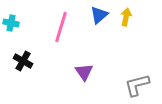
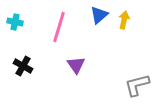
yellow arrow: moved 2 px left, 3 px down
cyan cross: moved 4 px right, 1 px up
pink line: moved 2 px left
black cross: moved 5 px down
purple triangle: moved 8 px left, 7 px up
